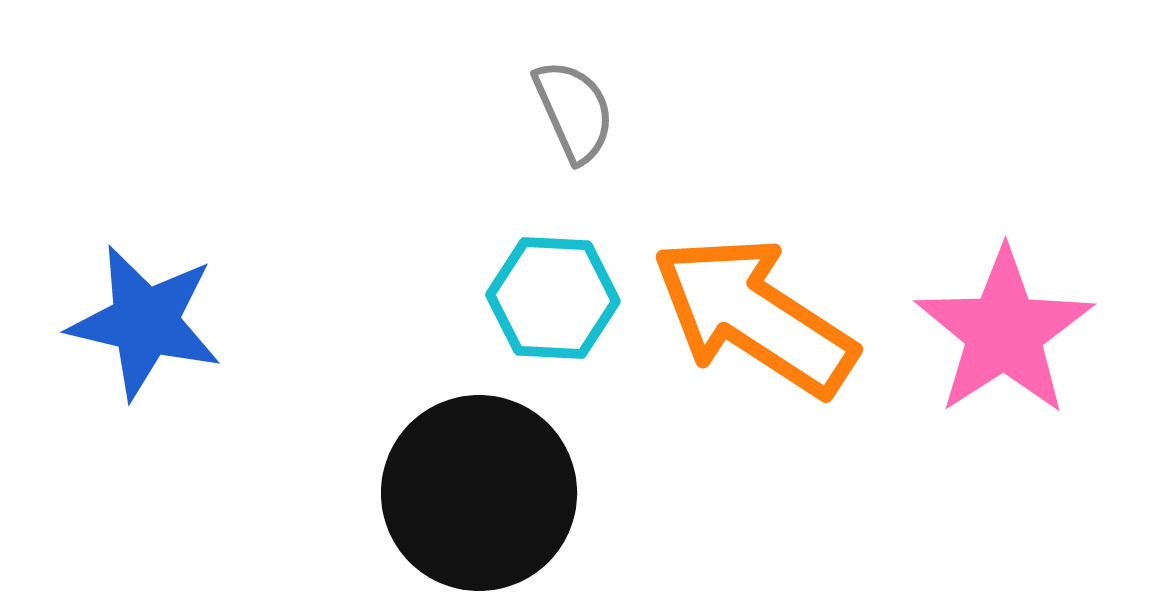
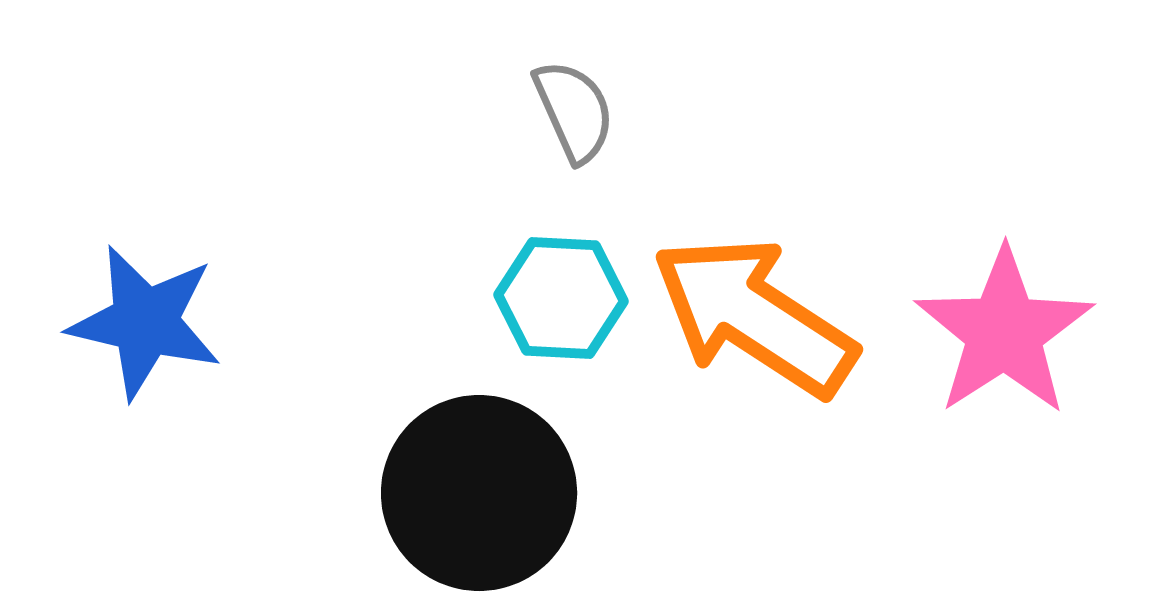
cyan hexagon: moved 8 px right
